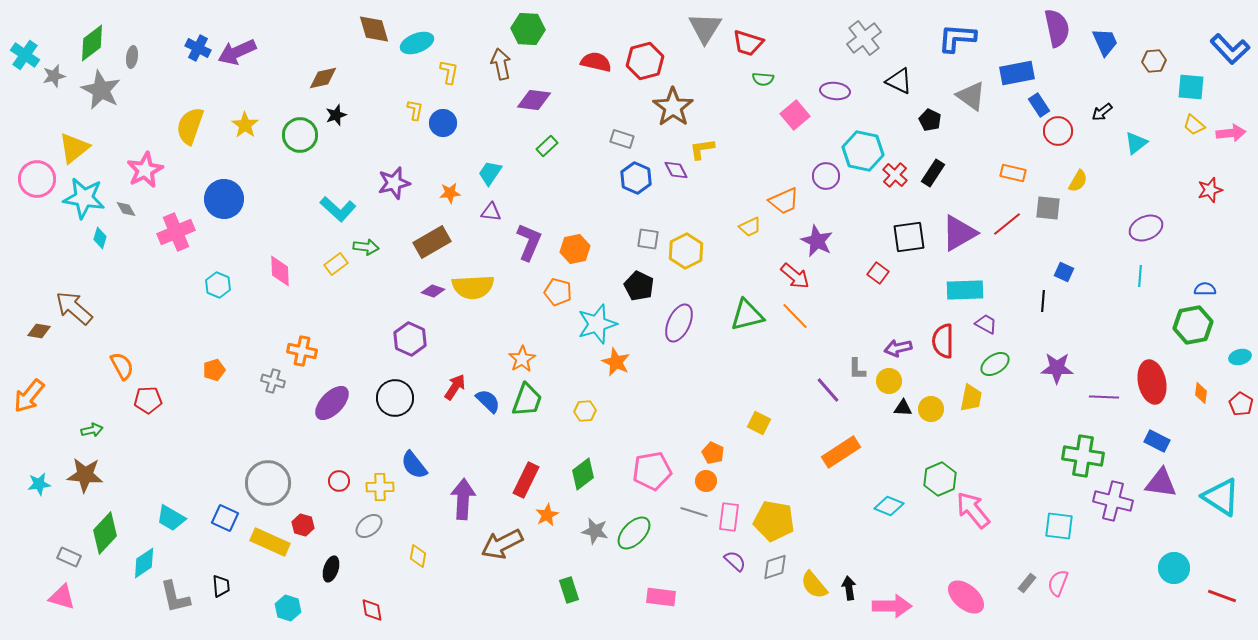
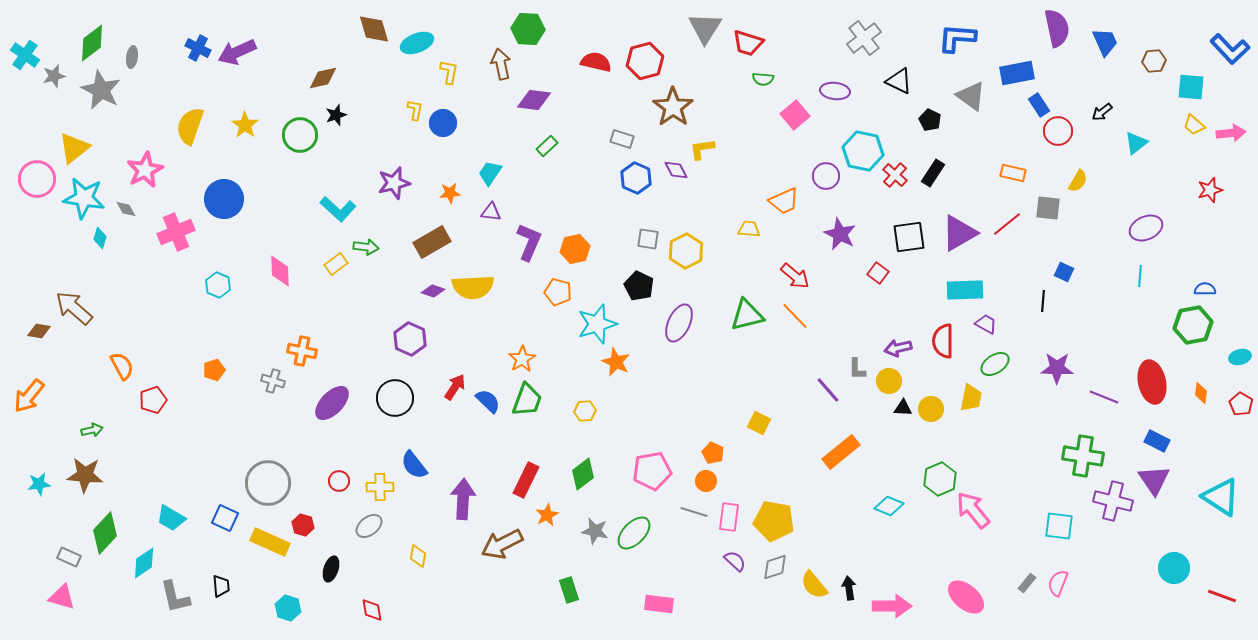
yellow trapezoid at (750, 227): moved 1 px left, 2 px down; rotated 150 degrees counterclockwise
purple star at (817, 241): moved 23 px right, 7 px up
purple line at (1104, 397): rotated 20 degrees clockwise
red pentagon at (148, 400): moved 5 px right; rotated 16 degrees counterclockwise
orange rectangle at (841, 452): rotated 6 degrees counterclockwise
purple triangle at (1161, 483): moved 7 px left, 3 px up; rotated 48 degrees clockwise
pink rectangle at (661, 597): moved 2 px left, 7 px down
